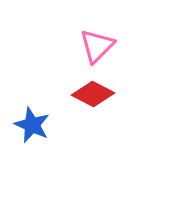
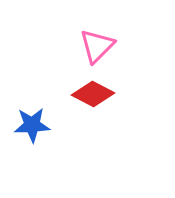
blue star: rotated 27 degrees counterclockwise
